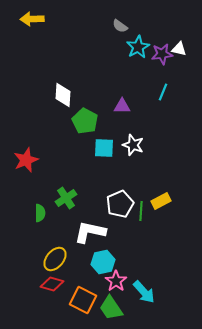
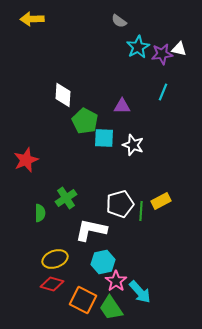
gray semicircle: moved 1 px left, 5 px up
cyan square: moved 10 px up
white pentagon: rotated 8 degrees clockwise
white L-shape: moved 1 px right, 2 px up
yellow ellipse: rotated 30 degrees clockwise
cyan arrow: moved 4 px left
